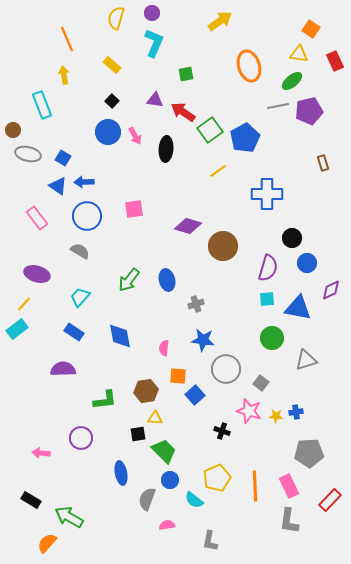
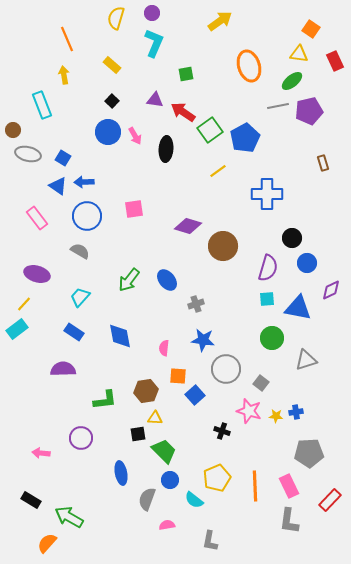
blue ellipse at (167, 280): rotated 25 degrees counterclockwise
